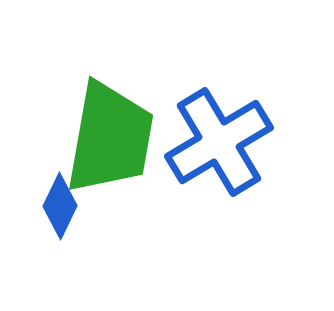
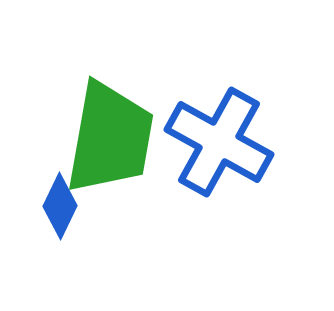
blue cross: rotated 30 degrees counterclockwise
